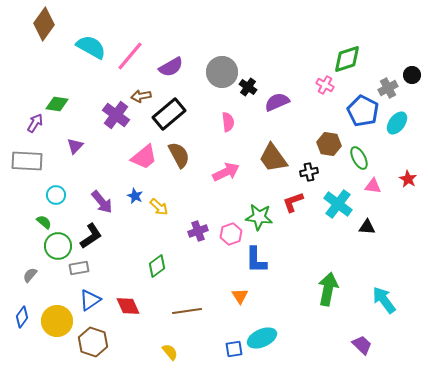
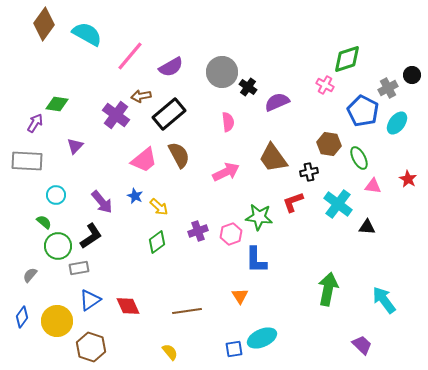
cyan semicircle at (91, 47): moved 4 px left, 13 px up
pink trapezoid at (144, 157): moved 3 px down
green diamond at (157, 266): moved 24 px up
brown hexagon at (93, 342): moved 2 px left, 5 px down
